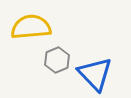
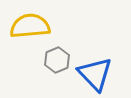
yellow semicircle: moved 1 px left, 1 px up
